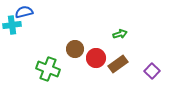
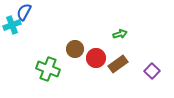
blue semicircle: rotated 48 degrees counterclockwise
cyan cross: rotated 12 degrees counterclockwise
